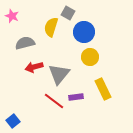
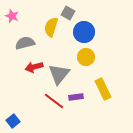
yellow circle: moved 4 px left
